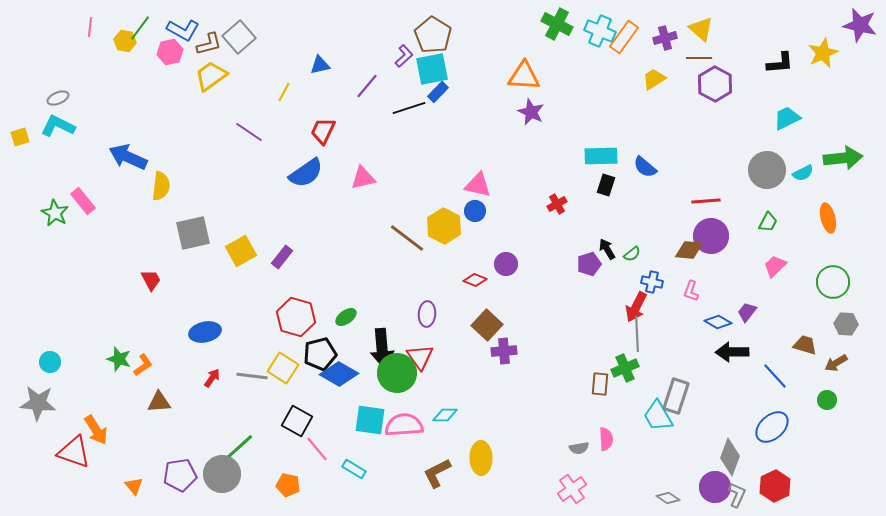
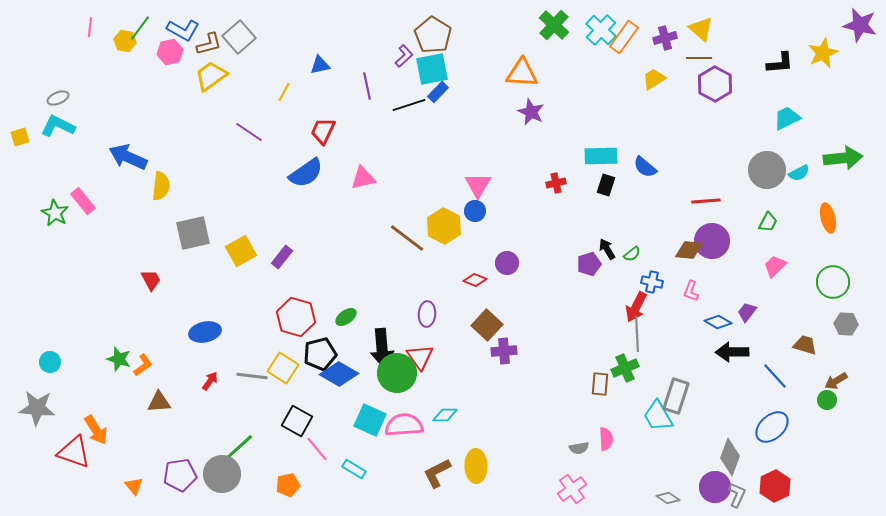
green cross at (557, 24): moved 3 px left, 1 px down; rotated 16 degrees clockwise
cyan cross at (600, 31): moved 1 px right, 1 px up; rotated 20 degrees clockwise
orange triangle at (524, 76): moved 2 px left, 3 px up
purple line at (367, 86): rotated 52 degrees counterclockwise
black line at (409, 108): moved 3 px up
cyan semicircle at (803, 173): moved 4 px left
pink triangle at (478, 185): rotated 48 degrees clockwise
red cross at (557, 204): moved 1 px left, 21 px up; rotated 18 degrees clockwise
purple circle at (711, 236): moved 1 px right, 5 px down
purple circle at (506, 264): moved 1 px right, 1 px up
brown arrow at (836, 363): moved 18 px down
red arrow at (212, 378): moved 2 px left, 3 px down
gray star at (38, 403): moved 1 px left, 5 px down
cyan square at (370, 420): rotated 16 degrees clockwise
yellow ellipse at (481, 458): moved 5 px left, 8 px down
orange pentagon at (288, 485): rotated 25 degrees counterclockwise
